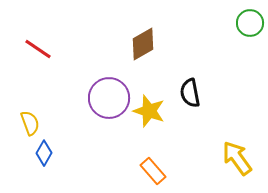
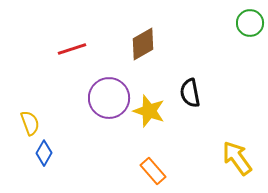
red line: moved 34 px right; rotated 52 degrees counterclockwise
